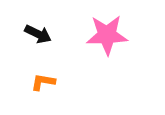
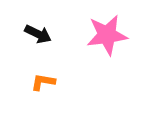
pink star: rotated 6 degrees counterclockwise
